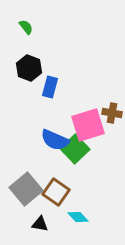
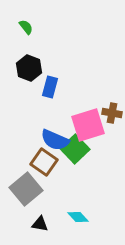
brown square: moved 12 px left, 30 px up
